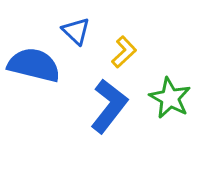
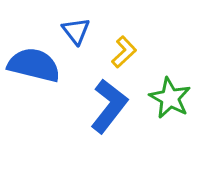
blue triangle: rotated 8 degrees clockwise
